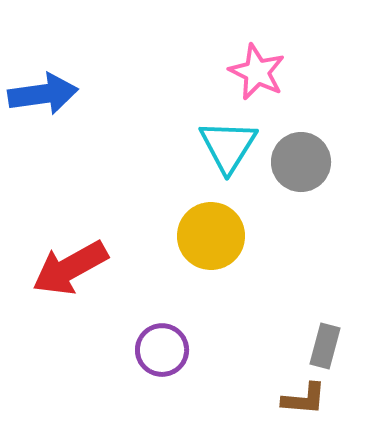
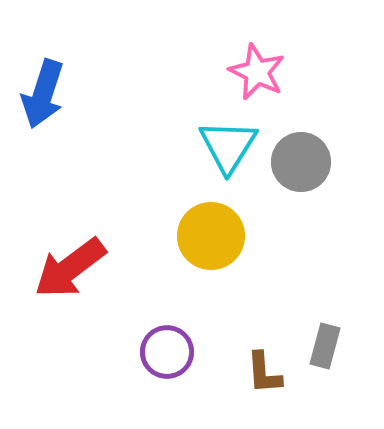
blue arrow: rotated 116 degrees clockwise
red arrow: rotated 8 degrees counterclockwise
purple circle: moved 5 px right, 2 px down
brown L-shape: moved 40 px left, 26 px up; rotated 81 degrees clockwise
